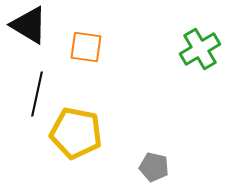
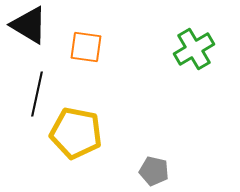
green cross: moved 6 px left
gray pentagon: moved 4 px down
